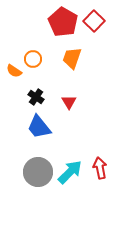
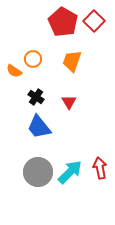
orange trapezoid: moved 3 px down
